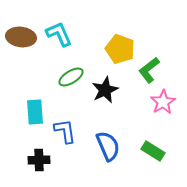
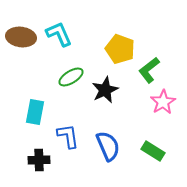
cyan rectangle: rotated 15 degrees clockwise
blue L-shape: moved 3 px right, 5 px down
